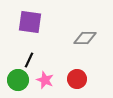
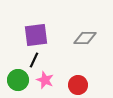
purple square: moved 6 px right, 13 px down; rotated 15 degrees counterclockwise
black line: moved 5 px right
red circle: moved 1 px right, 6 px down
